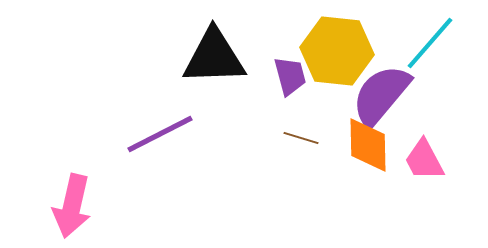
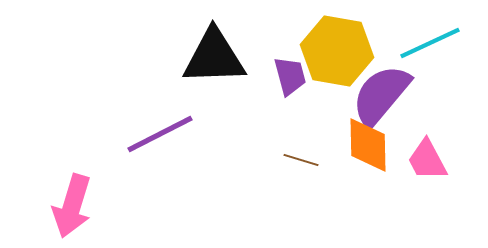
cyan line: rotated 24 degrees clockwise
yellow hexagon: rotated 4 degrees clockwise
brown line: moved 22 px down
pink trapezoid: moved 3 px right
pink arrow: rotated 4 degrees clockwise
